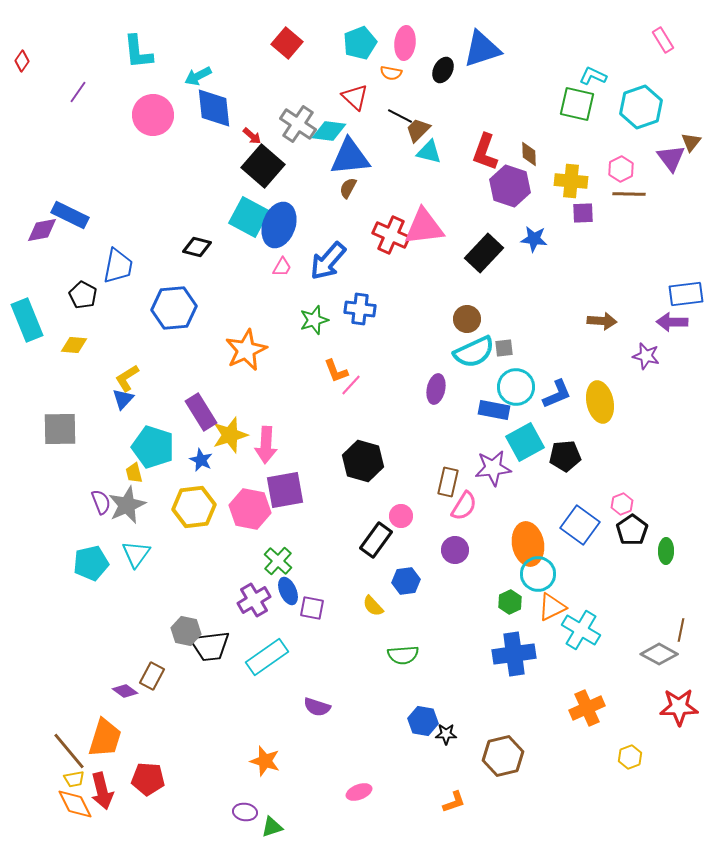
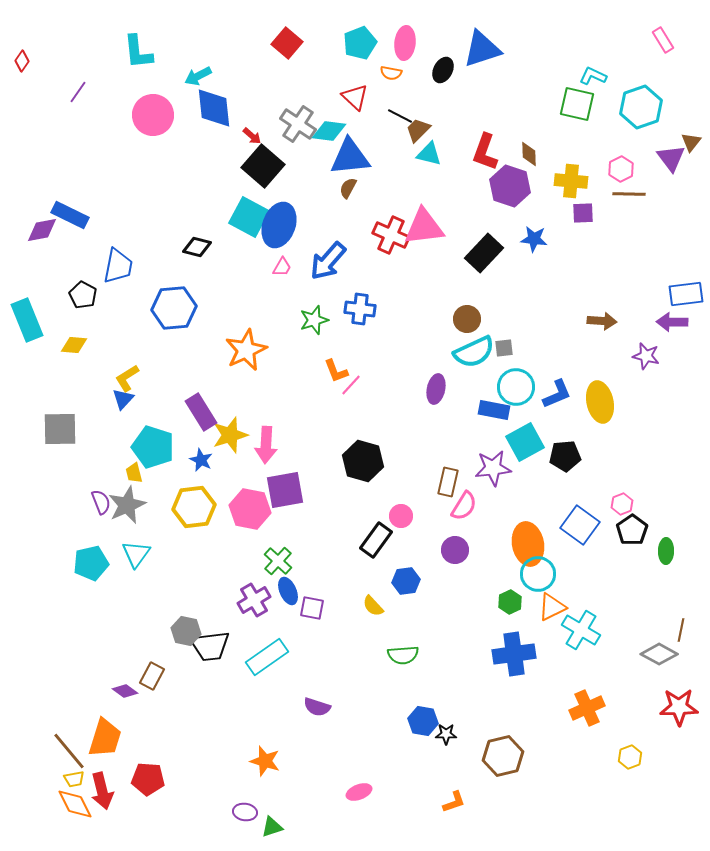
cyan triangle at (429, 152): moved 2 px down
